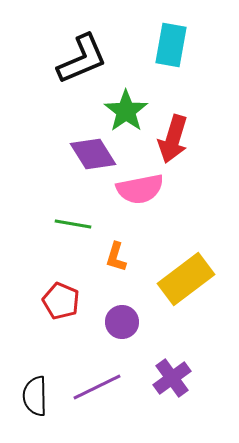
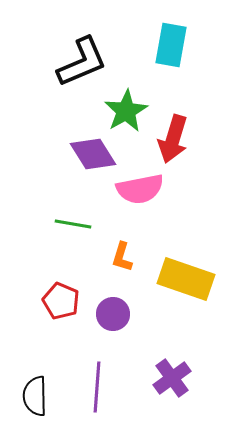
black L-shape: moved 3 px down
green star: rotated 6 degrees clockwise
orange L-shape: moved 6 px right
yellow rectangle: rotated 56 degrees clockwise
purple circle: moved 9 px left, 8 px up
purple line: rotated 60 degrees counterclockwise
